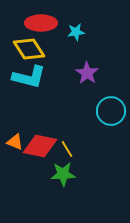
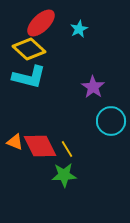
red ellipse: rotated 44 degrees counterclockwise
cyan star: moved 3 px right, 3 px up; rotated 18 degrees counterclockwise
yellow diamond: rotated 16 degrees counterclockwise
purple star: moved 6 px right, 14 px down
cyan circle: moved 10 px down
red diamond: rotated 52 degrees clockwise
green star: moved 1 px right, 1 px down
